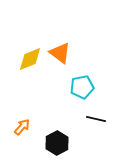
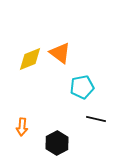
orange arrow: rotated 144 degrees clockwise
